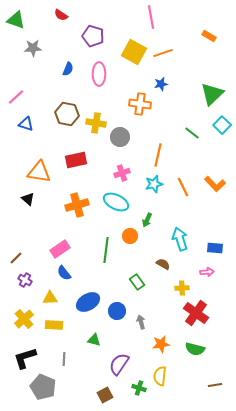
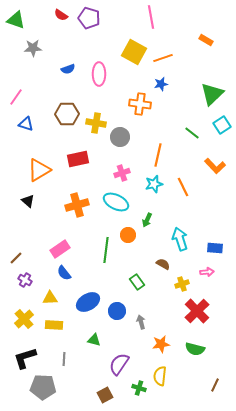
purple pentagon at (93, 36): moved 4 px left, 18 px up
orange rectangle at (209, 36): moved 3 px left, 4 px down
orange line at (163, 53): moved 5 px down
blue semicircle at (68, 69): rotated 48 degrees clockwise
pink line at (16, 97): rotated 12 degrees counterclockwise
brown hexagon at (67, 114): rotated 10 degrees counterclockwise
cyan square at (222, 125): rotated 12 degrees clockwise
red rectangle at (76, 160): moved 2 px right, 1 px up
orange triangle at (39, 172): moved 2 px up; rotated 40 degrees counterclockwise
orange L-shape at (215, 184): moved 18 px up
black triangle at (28, 199): moved 2 px down
orange circle at (130, 236): moved 2 px left, 1 px up
yellow cross at (182, 288): moved 4 px up; rotated 16 degrees counterclockwise
red cross at (196, 313): moved 1 px right, 2 px up; rotated 10 degrees clockwise
brown line at (215, 385): rotated 56 degrees counterclockwise
gray pentagon at (43, 387): rotated 20 degrees counterclockwise
